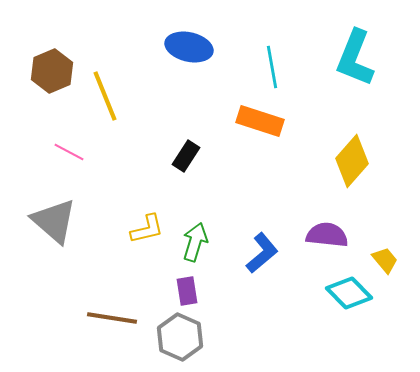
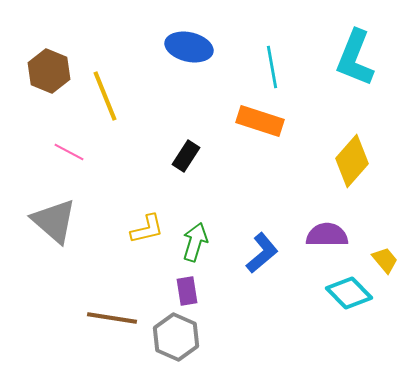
brown hexagon: moved 3 px left; rotated 15 degrees counterclockwise
purple semicircle: rotated 6 degrees counterclockwise
gray hexagon: moved 4 px left
